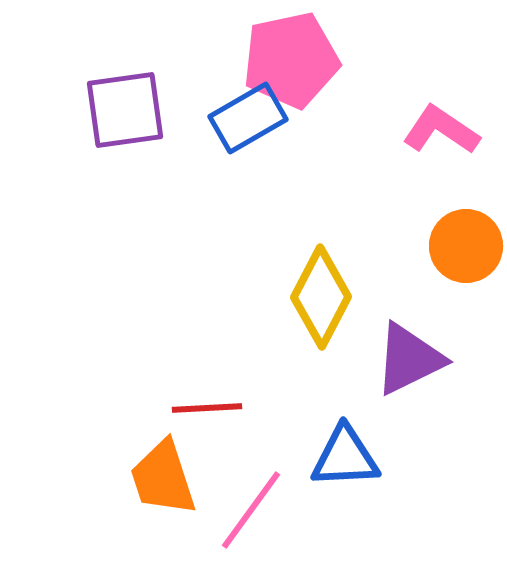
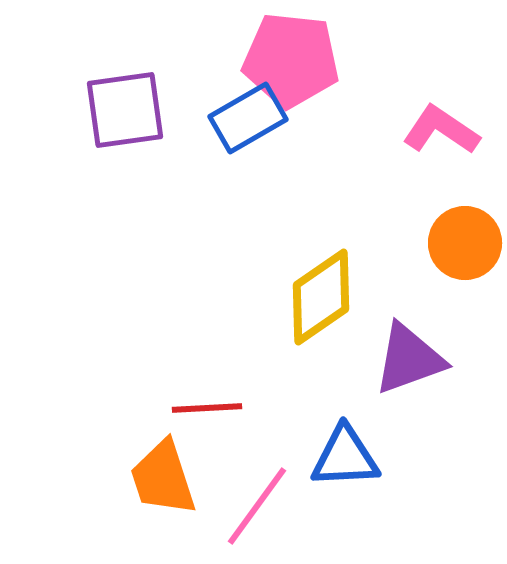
pink pentagon: rotated 18 degrees clockwise
orange circle: moved 1 px left, 3 px up
yellow diamond: rotated 28 degrees clockwise
purple triangle: rotated 6 degrees clockwise
pink line: moved 6 px right, 4 px up
